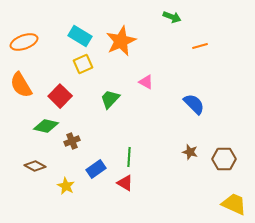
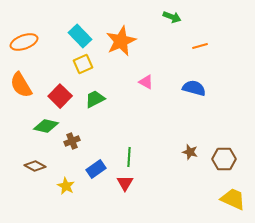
cyan rectangle: rotated 15 degrees clockwise
green trapezoid: moved 15 px left; rotated 20 degrees clockwise
blue semicircle: moved 16 px up; rotated 30 degrees counterclockwise
red triangle: rotated 30 degrees clockwise
yellow trapezoid: moved 1 px left, 5 px up
